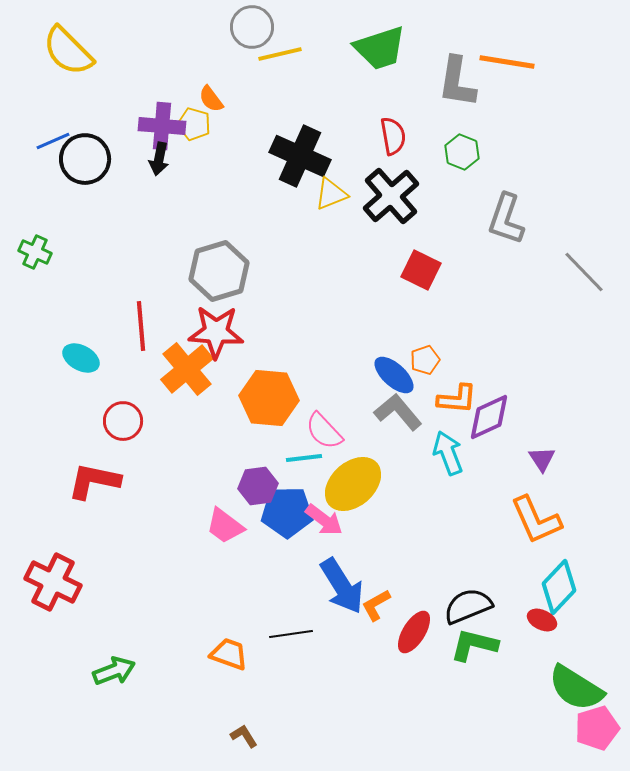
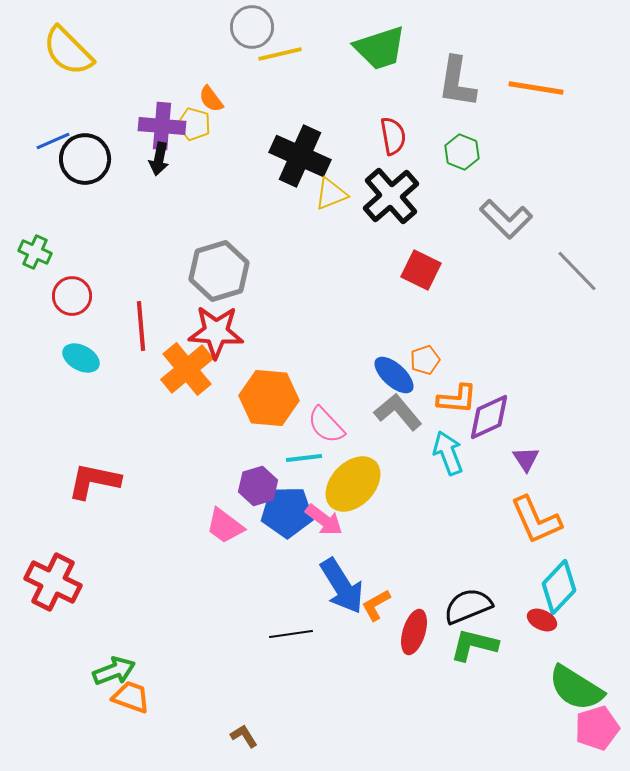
orange line at (507, 62): moved 29 px right, 26 px down
gray L-shape at (506, 219): rotated 64 degrees counterclockwise
gray line at (584, 272): moved 7 px left, 1 px up
red circle at (123, 421): moved 51 px left, 125 px up
pink semicircle at (324, 431): moved 2 px right, 6 px up
purple triangle at (542, 459): moved 16 px left
yellow ellipse at (353, 484): rotated 4 degrees counterclockwise
purple hexagon at (258, 486): rotated 9 degrees counterclockwise
red ellipse at (414, 632): rotated 15 degrees counterclockwise
orange trapezoid at (229, 654): moved 98 px left, 43 px down
